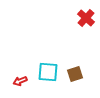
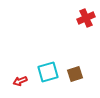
red cross: rotated 24 degrees clockwise
cyan square: rotated 20 degrees counterclockwise
